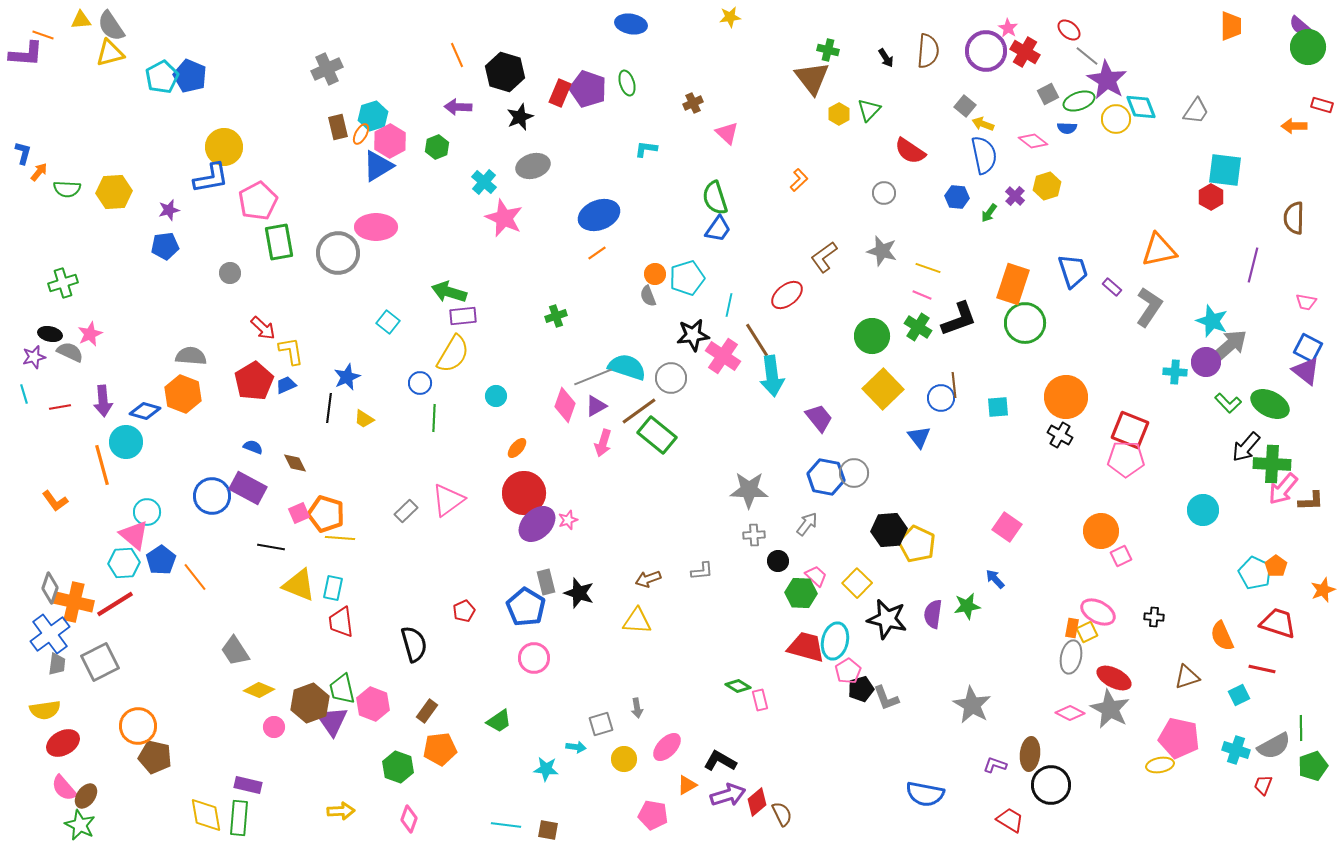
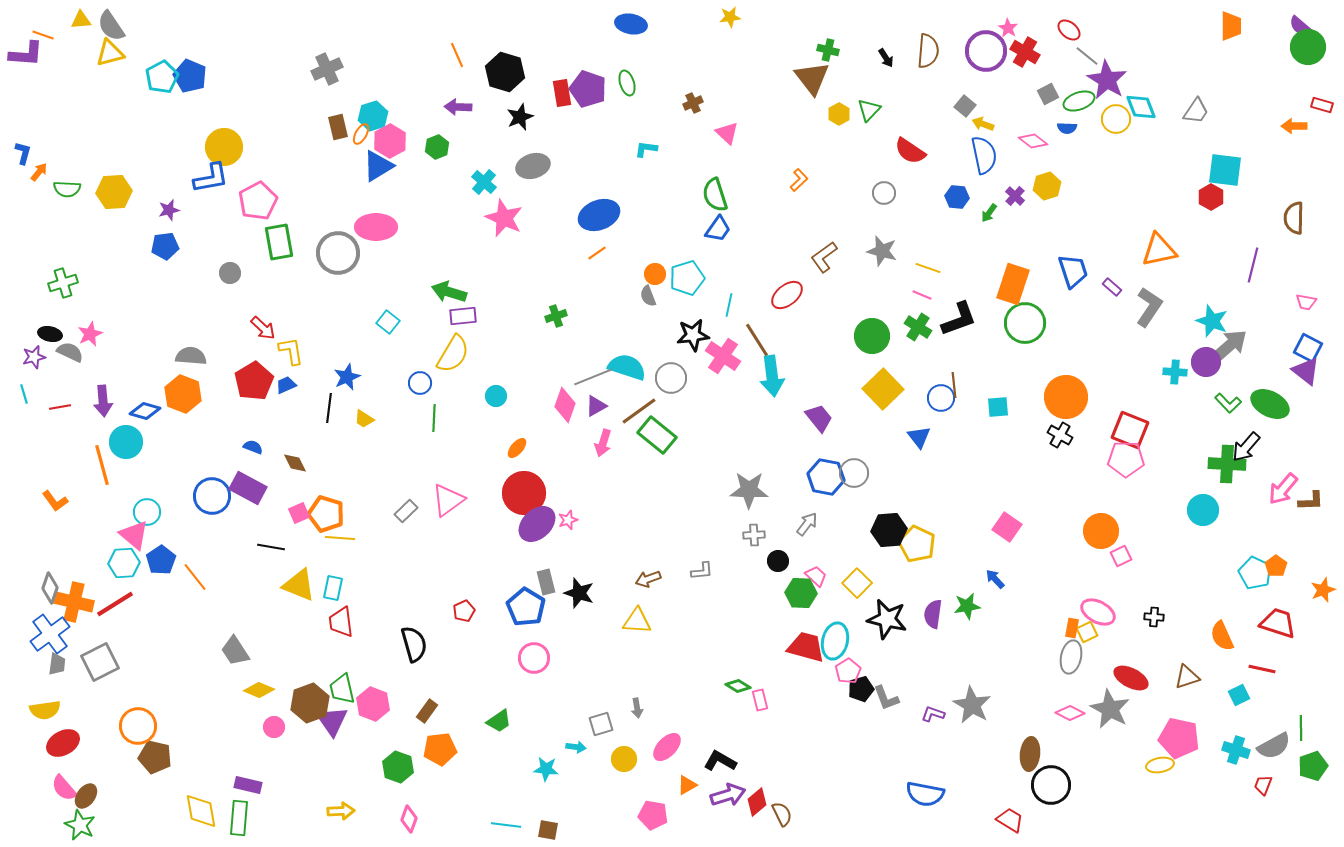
red rectangle at (560, 93): moved 2 px right; rotated 32 degrees counterclockwise
green semicircle at (715, 198): moved 3 px up
green cross at (1272, 464): moved 45 px left
red ellipse at (1114, 678): moved 17 px right
purple L-shape at (995, 765): moved 62 px left, 51 px up
yellow diamond at (206, 815): moved 5 px left, 4 px up
